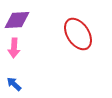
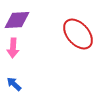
red ellipse: rotated 8 degrees counterclockwise
pink arrow: moved 1 px left
